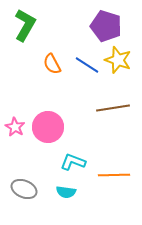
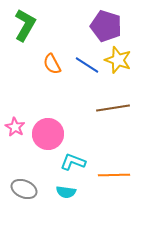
pink circle: moved 7 px down
